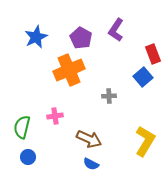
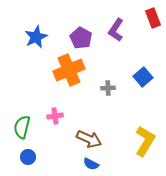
red rectangle: moved 36 px up
gray cross: moved 1 px left, 8 px up
